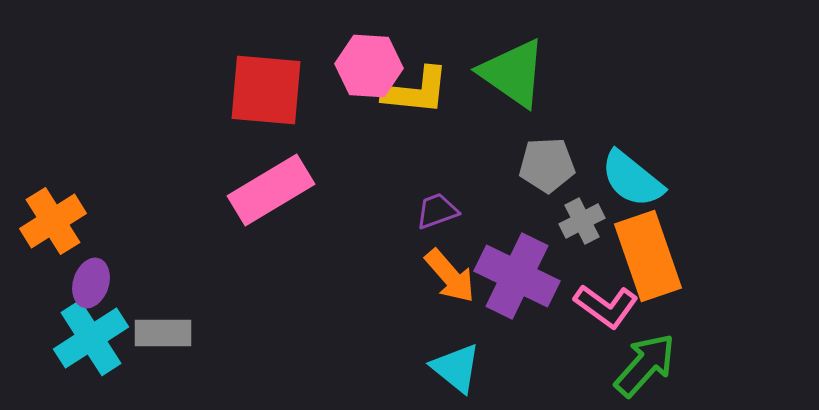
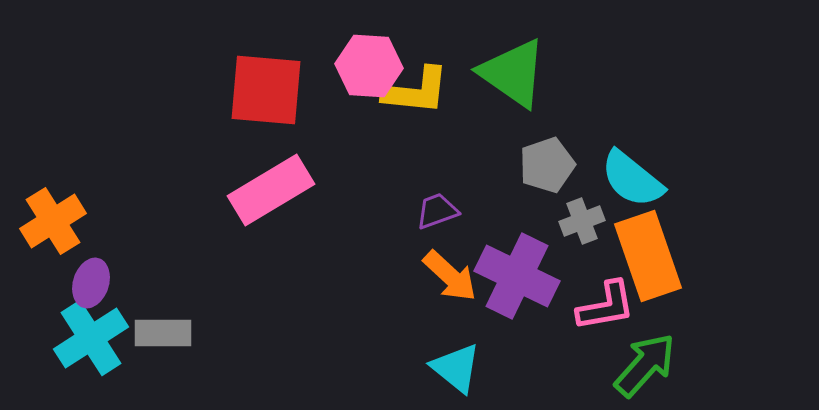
gray pentagon: rotated 16 degrees counterclockwise
gray cross: rotated 6 degrees clockwise
orange arrow: rotated 6 degrees counterclockwise
pink L-shape: rotated 46 degrees counterclockwise
